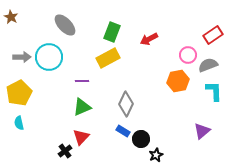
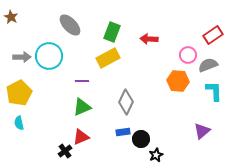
gray ellipse: moved 5 px right
red arrow: rotated 30 degrees clockwise
cyan circle: moved 1 px up
orange hexagon: rotated 15 degrees clockwise
gray diamond: moved 2 px up
blue rectangle: moved 1 px down; rotated 40 degrees counterclockwise
red triangle: rotated 24 degrees clockwise
